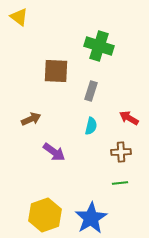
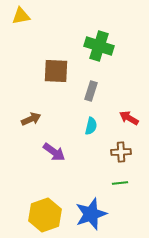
yellow triangle: moved 2 px right, 1 px up; rotated 48 degrees counterclockwise
blue star: moved 4 px up; rotated 12 degrees clockwise
